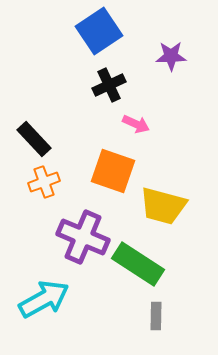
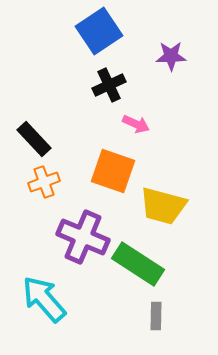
cyan arrow: rotated 102 degrees counterclockwise
